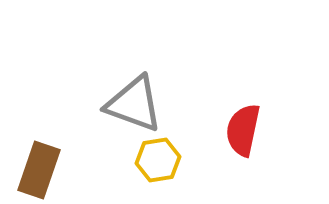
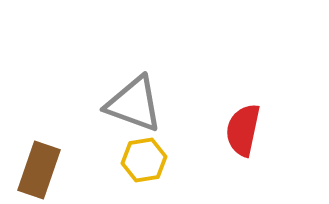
yellow hexagon: moved 14 px left
